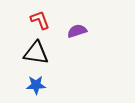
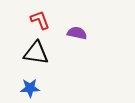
purple semicircle: moved 2 px down; rotated 30 degrees clockwise
blue star: moved 6 px left, 3 px down
